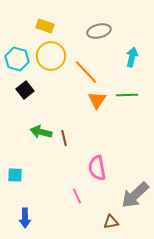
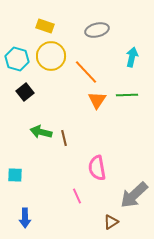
gray ellipse: moved 2 px left, 1 px up
black square: moved 2 px down
gray arrow: moved 1 px left
brown triangle: rotated 21 degrees counterclockwise
